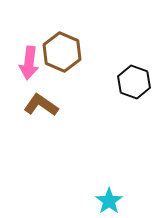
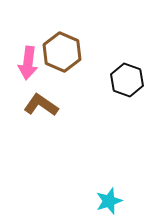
pink arrow: moved 1 px left
black hexagon: moved 7 px left, 2 px up
cyan star: rotated 16 degrees clockwise
